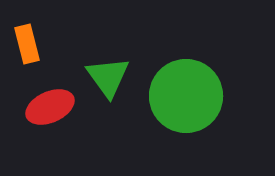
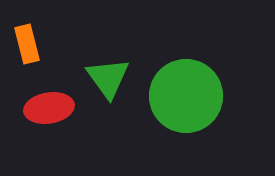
green triangle: moved 1 px down
red ellipse: moved 1 px left, 1 px down; rotated 15 degrees clockwise
